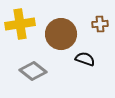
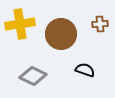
black semicircle: moved 11 px down
gray diamond: moved 5 px down; rotated 12 degrees counterclockwise
